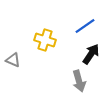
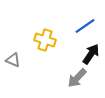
gray arrow: moved 2 px left, 3 px up; rotated 60 degrees clockwise
